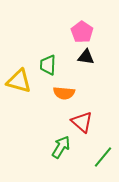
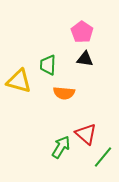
black triangle: moved 1 px left, 2 px down
red triangle: moved 4 px right, 12 px down
